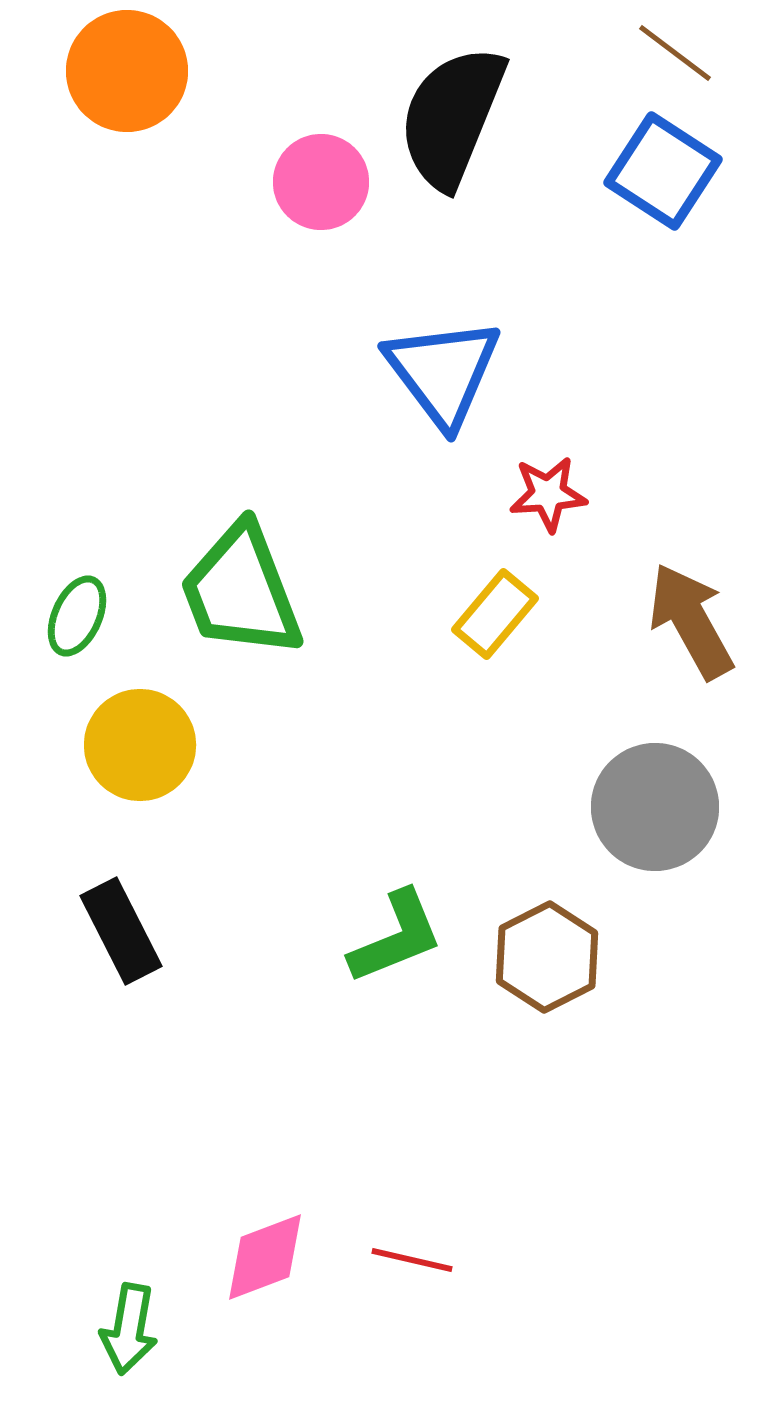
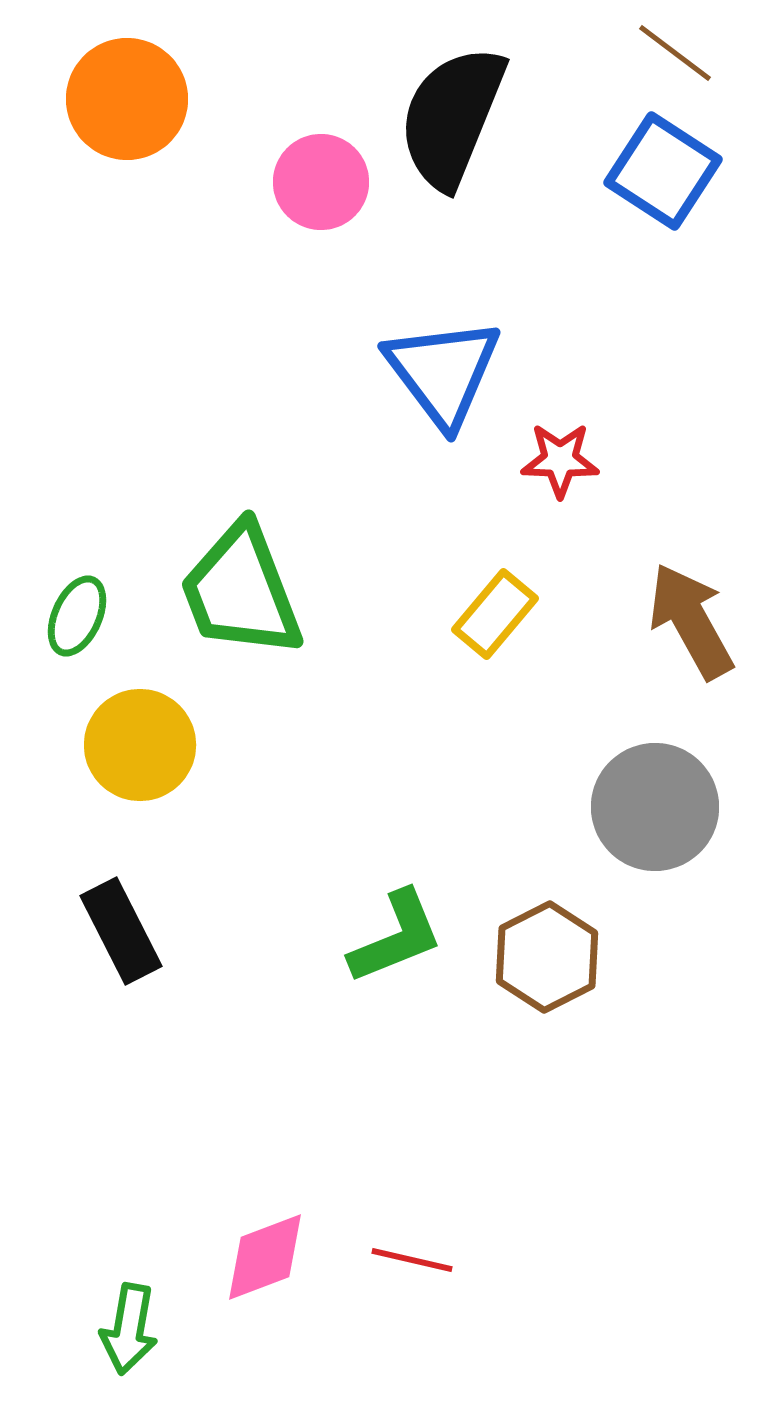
orange circle: moved 28 px down
red star: moved 12 px right, 34 px up; rotated 6 degrees clockwise
